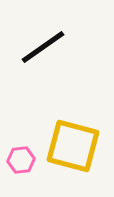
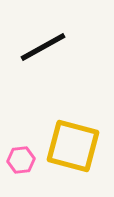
black line: rotated 6 degrees clockwise
